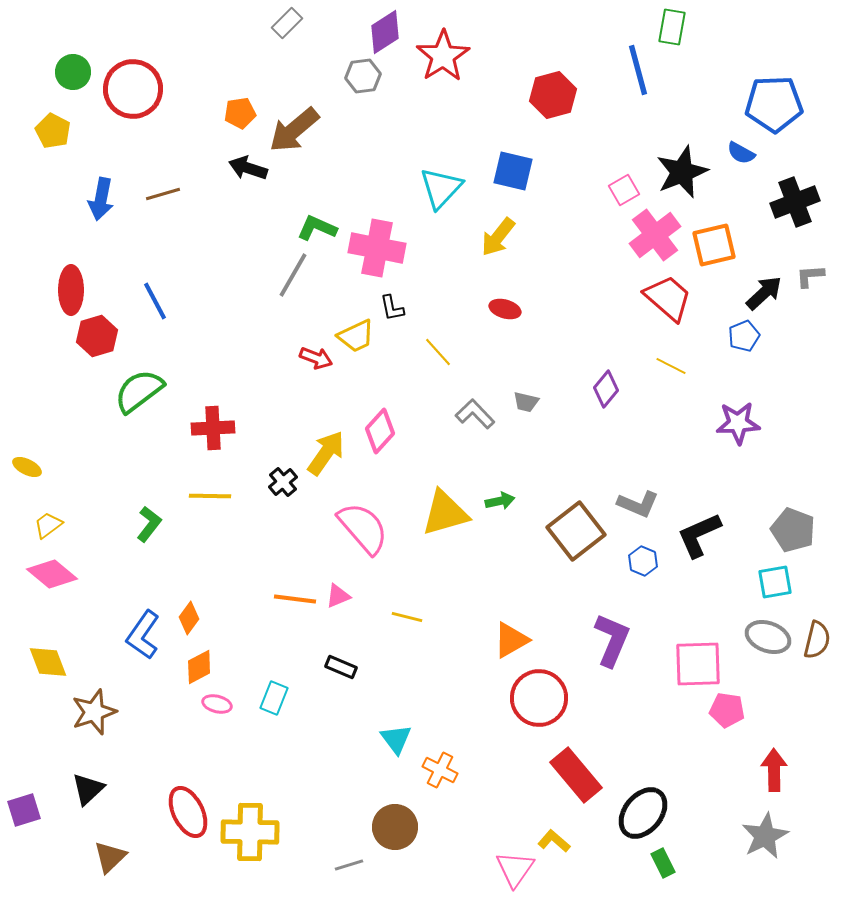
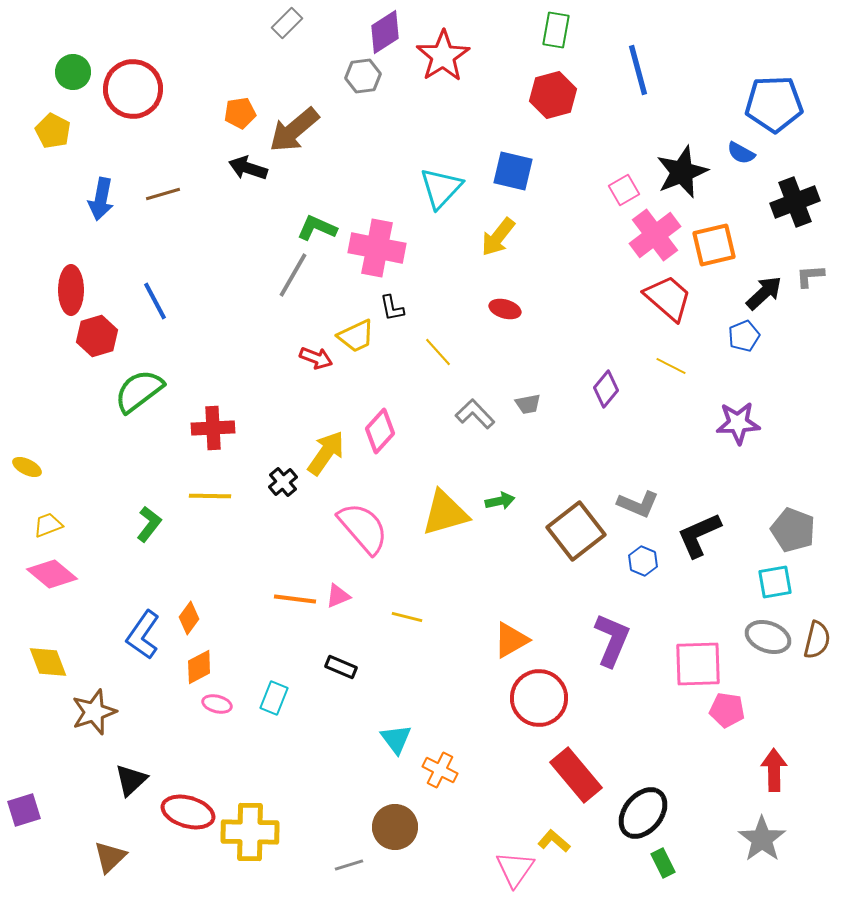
green rectangle at (672, 27): moved 116 px left, 3 px down
gray trapezoid at (526, 402): moved 2 px right, 2 px down; rotated 24 degrees counterclockwise
yellow trapezoid at (48, 525): rotated 16 degrees clockwise
black triangle at (88, 789): moved 43 px right, 9 px up
red ellipse at (188, 812): rotated 48 degrees counterclockwise
gray star at (765, 836): moved 3 px left, 3 px down; rotated 9 degrees counterclockwise
